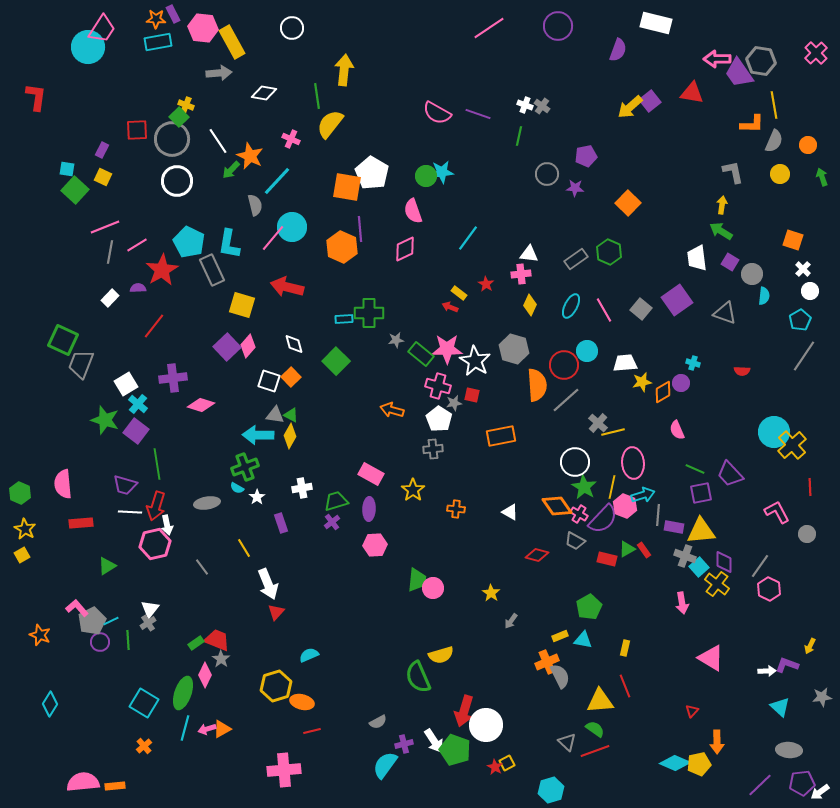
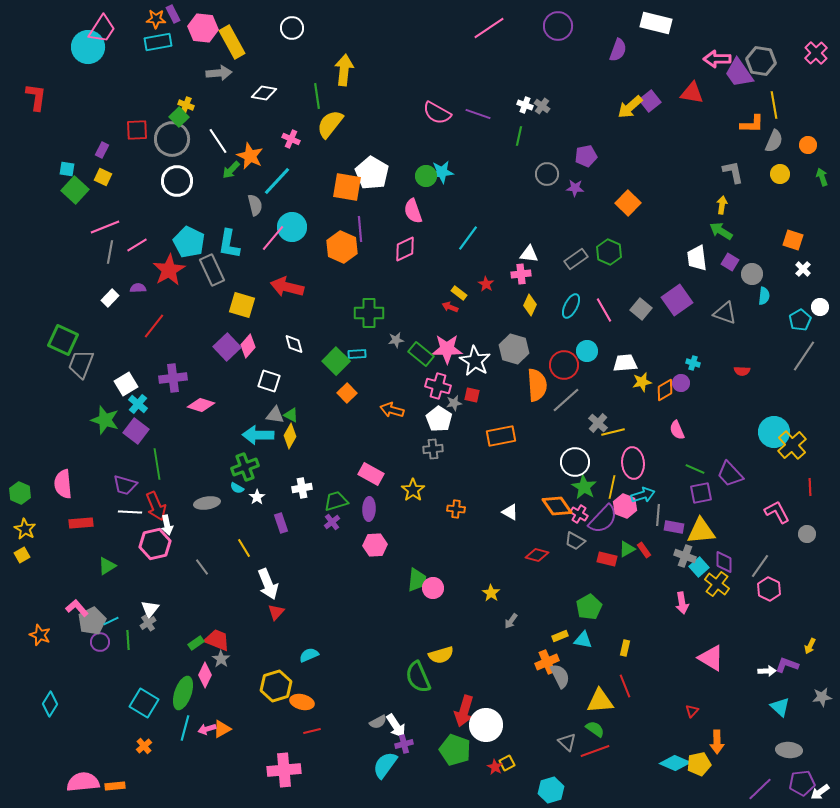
red star at (162, 270): moved 7 px right
white circle at (810, 291): moved 10 px right, 16 px down
cyan rectangle at (344, 319): moved 13 px right, 35 px down
orange square at (291, 377): moved 56 px right, 16 px down
orange diamond at (663, 392): moved 2 px right, 2 px up
red arrow at (156, 506): rotated 40 degrees counterclockwise
white arrow at (434, 741): moved 38 px left, 15 px up
purple line at (760, 785): moved 4 px down
